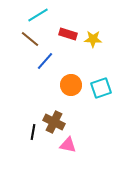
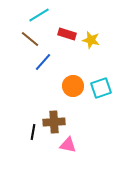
cyan line: moved 1 px right
red rectangle: moved 1 px left
yellow star: moved 2 px left, 1 px down; rotated 12 degrees clockwise
blue line: moved 2 px left, 1 px down
orange circle: moved 2 px right, 1 px down
brown cross: rotated 30 degrees counterclockwise
